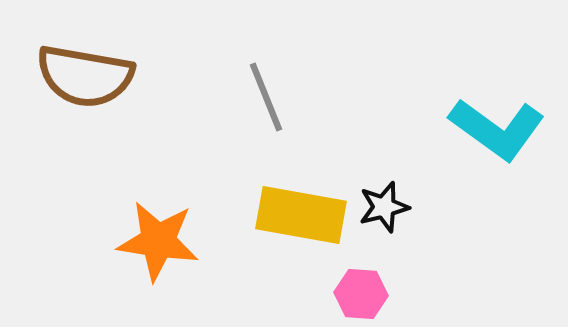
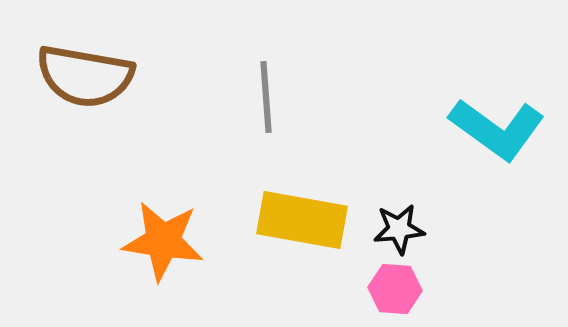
gray line: rotated 18 degrees clockwise
black star: moved 15 px right, 22 px down; rotated 9 degrees clockwise
yellow rectangle: moved 1 px right, 5 px down
orange star: moved 5 px right
pink hexagon: moved 34 px right, 5 px up
